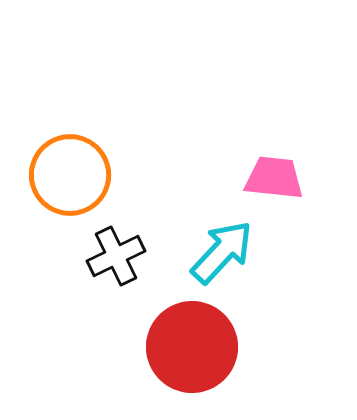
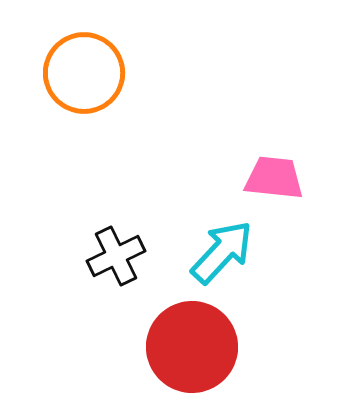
orange circle: moved 14 px right, 102 px up
